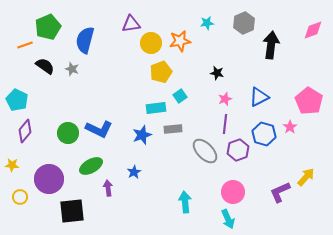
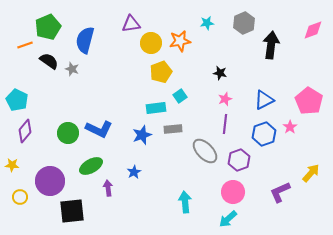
black semicircle at (45, 66): moved 4 px right, 5 px up
black star at (217, 73): moved 3 px right
blue triangle at (259, 97): moved 5 px right, 3 px down
blue hexagon at (264, 134): rotated 25 degrees clockwise
purple hexagon at (238, 150): moved 1 px right, 10 px down
yellow arrow at (306, 177): moved 5 px right, 4 px up
purple circle at (49, 179): moved 1 px right, 2 px down
cyan arrow at (228, 219): rotated 72 degrees clockwise
